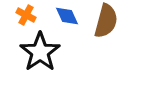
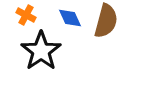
blue diamond: moved 3 px right, 2 px down
black star: moved 1 px right, 1 px up
